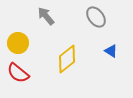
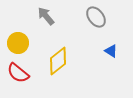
yellow diamond: moved 9 px left, 2 px down
